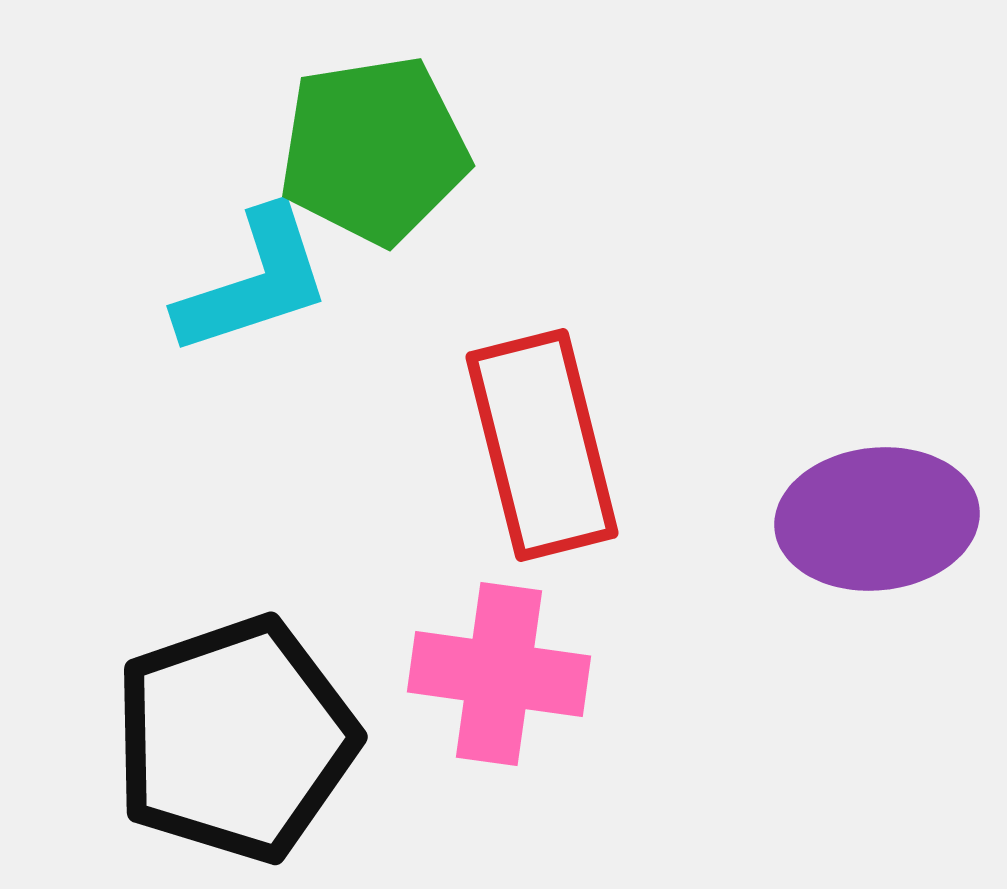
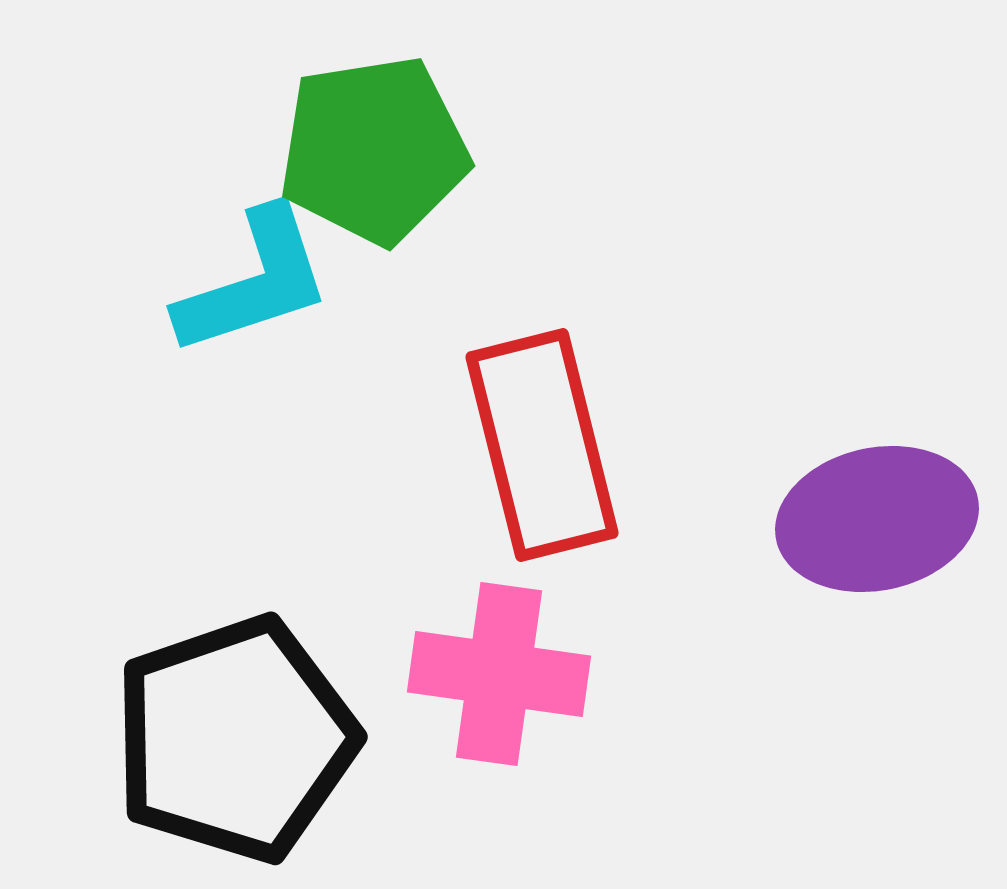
purple ellipse: rotated 6 degrees counterclockwise
